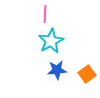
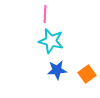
cyan star: rotated 30 degrees counterclockwise
